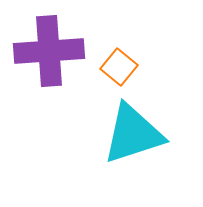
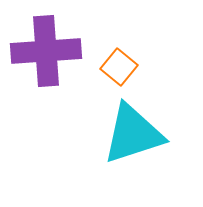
purple cross: moved 3 px left
